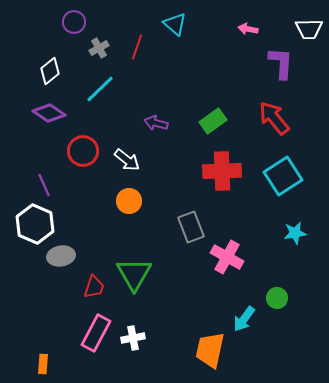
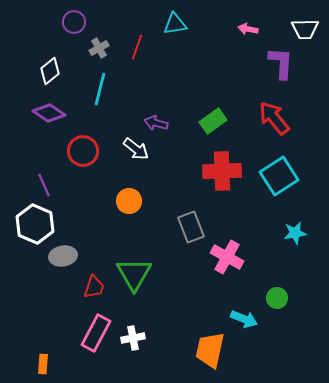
cyan triangle: rotated 50 degrees counterclockwise
white trapezoid: moved 4 px left
cyan line: rotated 32 degrees counterclockwise
white arrow: moved 9 px right, 11 px up
cyan square: moved 4 px left
gray ellipse: moved 2 px right
cyan arrow: rotated 104 degrees counterclockwise
